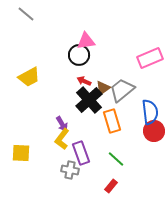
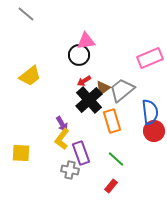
yellow trapezoid: moved 1 px right, 1 px up; rotated 10 degrees counterclockwise
red arrow: rotated 56 degrees counterclockwise
